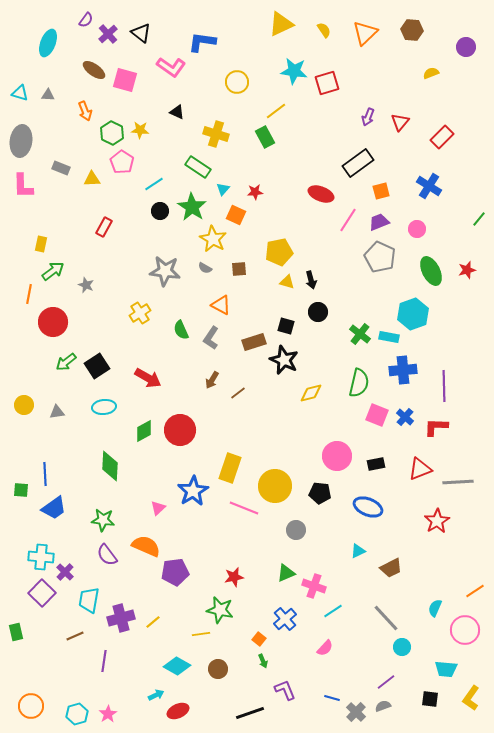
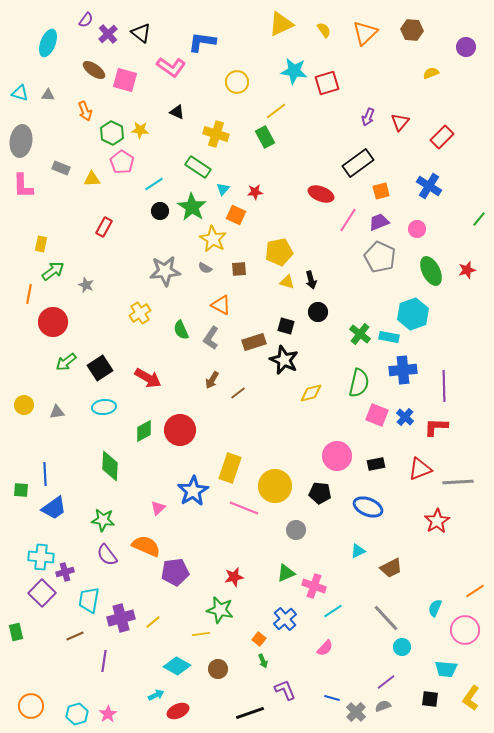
gray star at (165, 271): rotated 12 degrees counterclockwise
black square at (97, 366): moved 3 px right, 2 px down
purple cross at (65, 572): rotated 30 degrees clockwise
